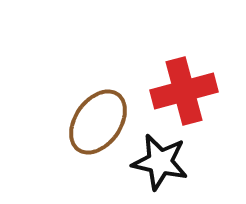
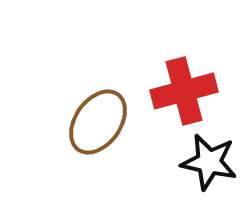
black star: moved 49 px right
